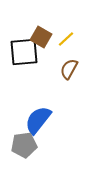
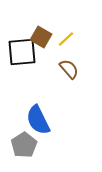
black square: moved 2 px left
brown semicircle: rotated 110 degrees clockwise
blue semicircle: rotated 64 degrees counterclockwise
gray pentagon: rotated 25 degrees counterclockwise
